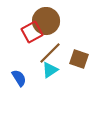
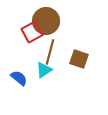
brown line: moved 1 px up; rotated 30 degrees counterclockwise
cyan triangle: moved 6 px left
blue semicircle: rotated 18 degrees counterclockwise
